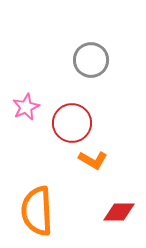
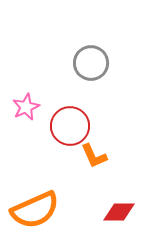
gray circle: moved 3 px down
red circle: moved 2 px left, 3 px down
orange L-shape: moved 1 px right, 4 px up; rotated 36 degrees clockwise
orange semicircle: moved 2 px left, 1 px up; rotated 111 degrees counterclockwise
